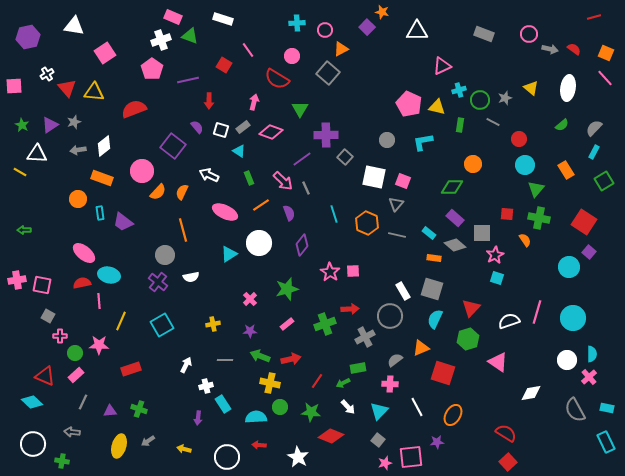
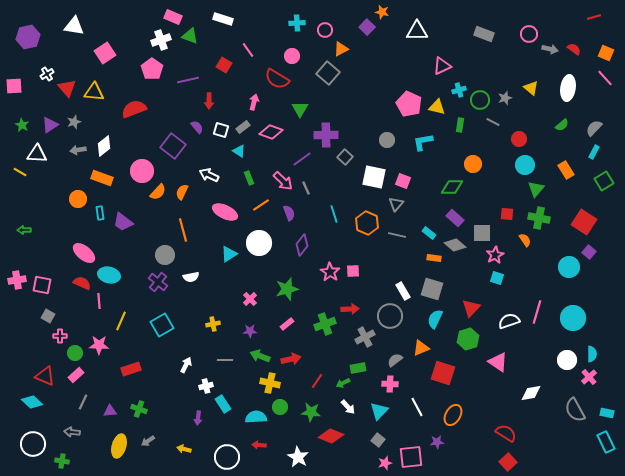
red semicircle at (82, 283): rotated 36 degrees clockwise
cyan rectangle at (607, 408): moved 5 px down
